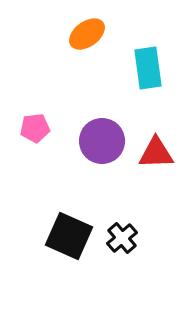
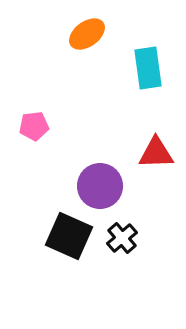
pink pentagon: moved 1 px left, 2 px up
purple circle: moved 2 px left, 45 px down
